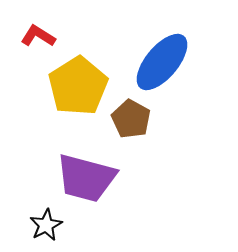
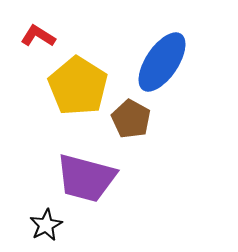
blue ellipse: rotated 6 degrees counterclockwise
yellow pentagon: rotated 8 degrees counterclockwise
